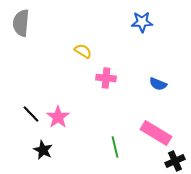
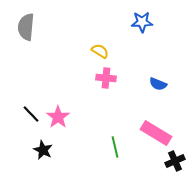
gray semicircle: moved 5 px right, 4 px down
yellow semicircle: moved 17 px right
